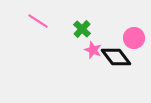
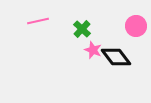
pink line: rotated 45 degrees counterclockwise
pink circle: moved 2 px right, 12 px up
